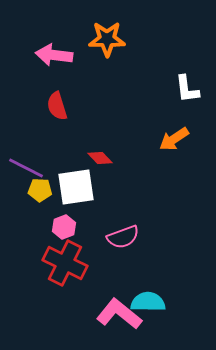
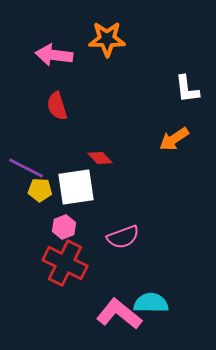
cyan semicircle: moved 3 px right, 1 px down
